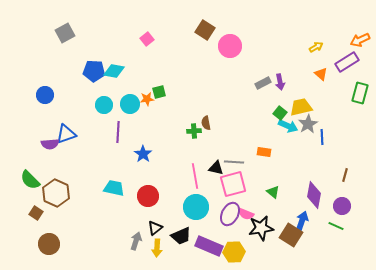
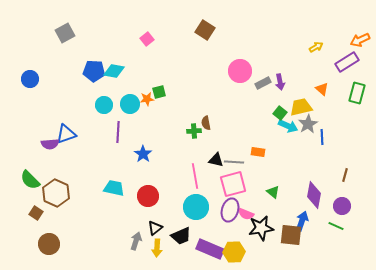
pink circle at (230, 46): moved 10 px right, 25 px down
orange triangle at (321, 74): moved 1 px right, 15 px down
green rectangle at (360, 93): moved 3 px left
blue circle at (45, 95): moved 15 px left, 16 px up
orange rectangle at (264, 152): moved 6 px left
black triangle at (216, 168): moved 8 px up
purple ellipse at (230, 214): moved 4 px up; rotated 10 degrees counterclockwise
brown square at (291, 235): rotated 25 degrees counterclockwise
purple rectangle at (209, 246): moved 1 px right, 3 px down
